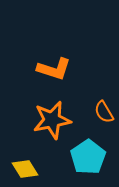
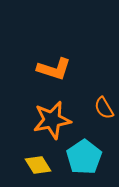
orange semicircle: moved 4 px up
cyan pentagon: moved 4 px left
yellow diamond: moved 13 px right, 4 px up
